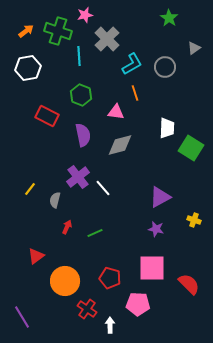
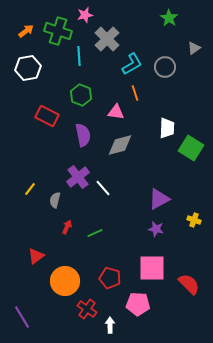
purple triangle: moved 1 px left, 2 px down
